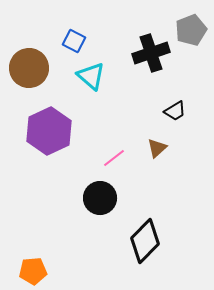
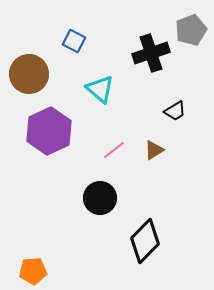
brown circle: moved 6 px down
cyan triangle: moved 9 px right, 13 px down
brown triangle: moved 3 px left, 2 px down; rotated 10 degrees clockwise
pink line: moved 8 px up
